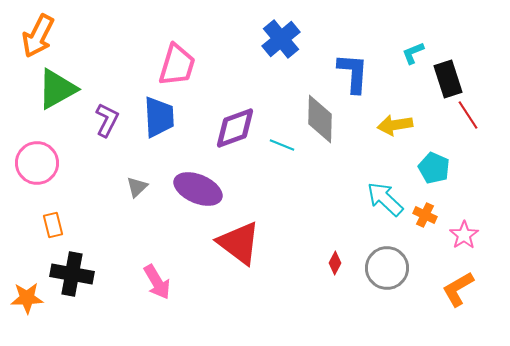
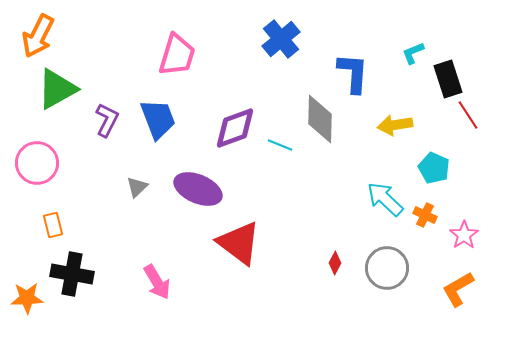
pink trapezoid: moved 10 px up
blue trapezoid: moved 1 px left, 2 px down; rotated 18 degrees counterclockwise
cyan line: moved 2 px left
